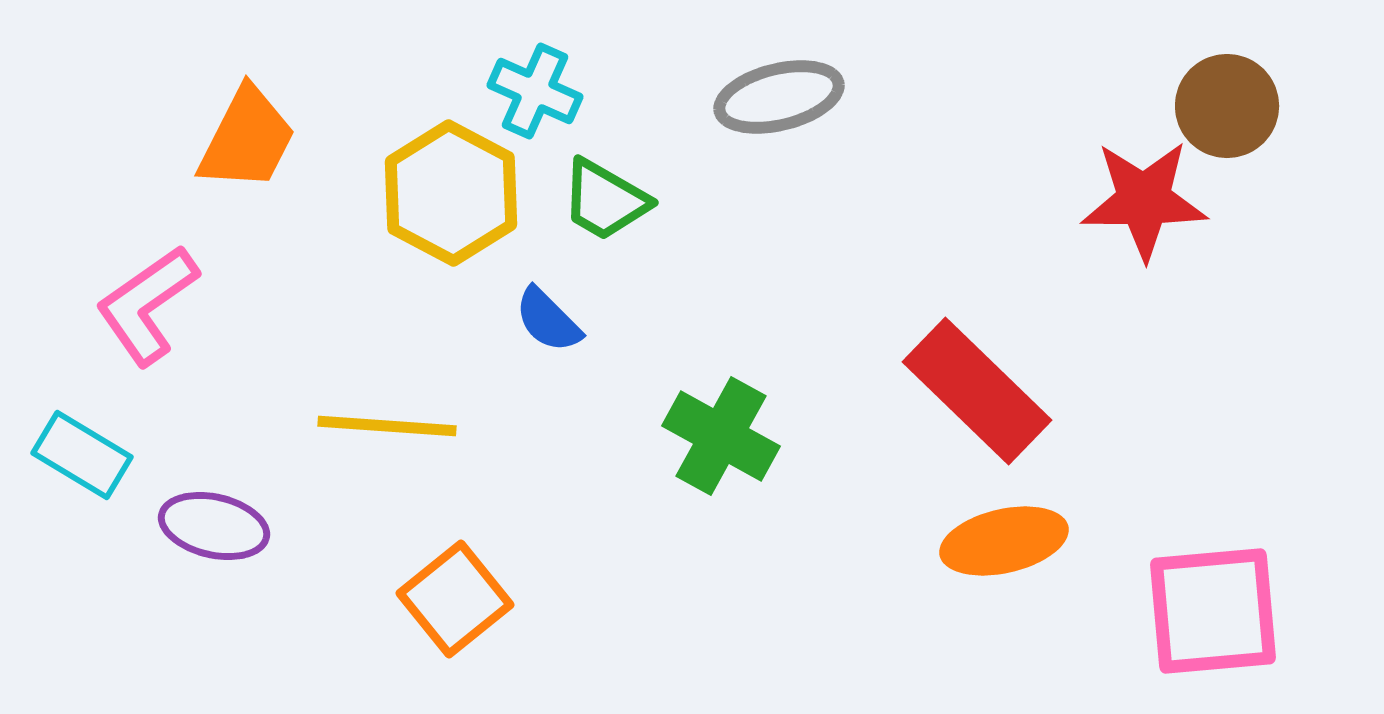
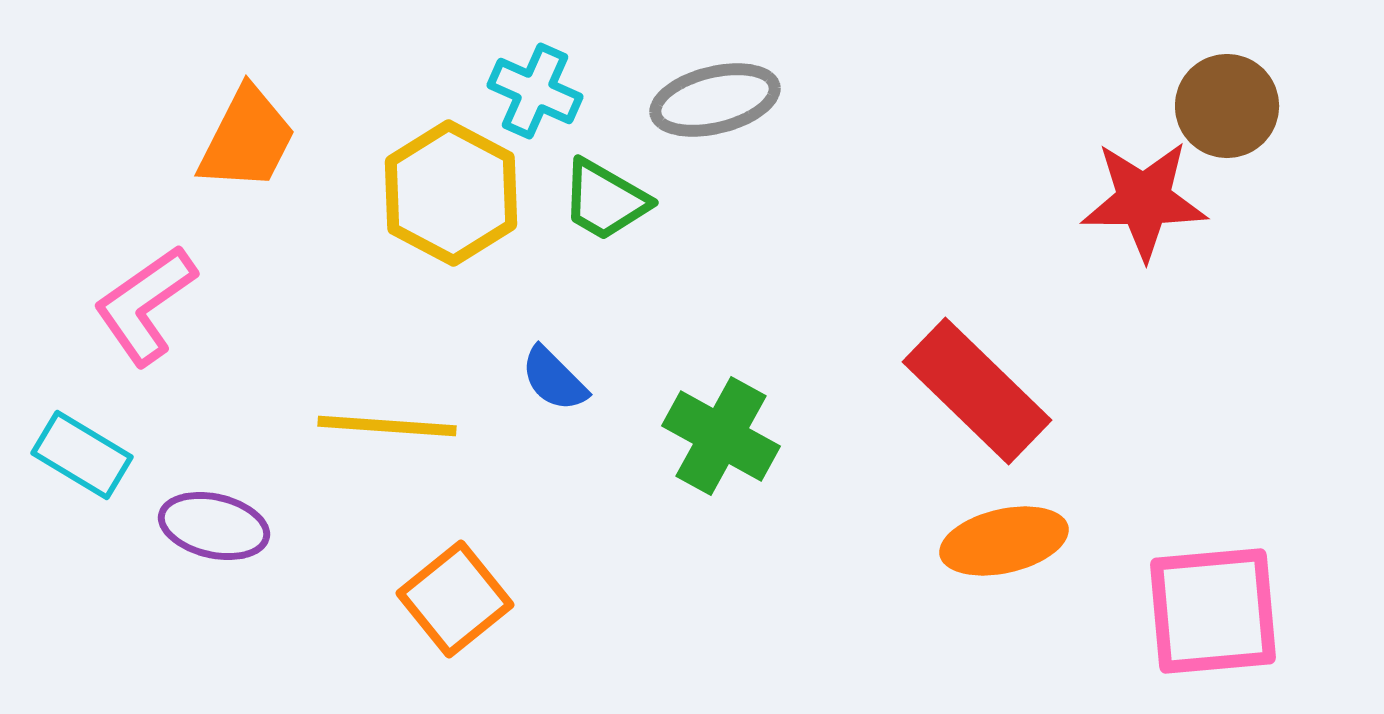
gray ellipse: moved 64 px left, 3 px down
pink L-shape: moved 2 px left
blue semicircle: moved 6 px right, 59 px down
